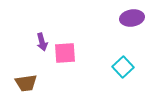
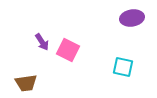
purple arrow: rotated 18 degrees counterclockwise
pink square: moved 3 px right, 3 px up; rotated 30 degrees clockwise
cyan square: rotated 35 degrees counterclockwise
